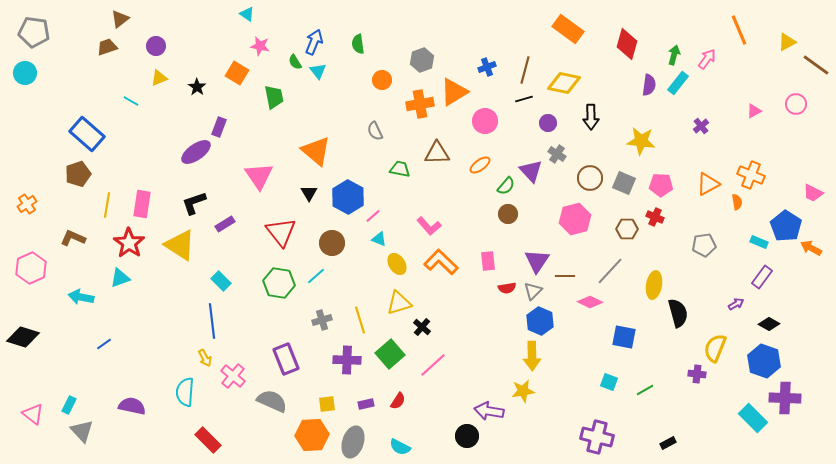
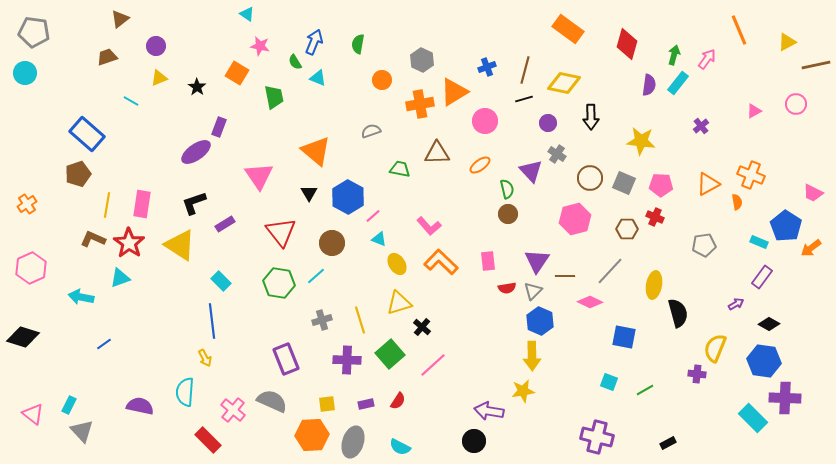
green semicircle at (358, 44): rotated 18 degrees clockwise
brown trapezoid at (107, 47): moved 10 px down
gray hexagon at (422, 60): rotated 15 degrees counterclockwise
brown line at (816, 65): rotated 48 degrees counterclockwise
cyan triangle at (318, 71): moved 7 px down; rotated 30 degrees counterclockwise
gray semicircle at (375, 131): moved 4 px left; rotated 96 degrees clockwise
green semicircle at (506, 186): moved 1 px right, 3 px down; rotated 54 degrees counterclockwise
brown L-shape at (73, 238): moved 20 px right, 1 px down
orange arrow at (811, 248): rotated 65 degrees counterclockwise
blue hexagon at (764, 361): rotated 12 degrees counterclockwise
pink cross at (233, 376): moved 34 px down
purple semicircle at (132, 406): moved 8 px right
black circle at (467, 436): moved 7 px right, 5 px down
